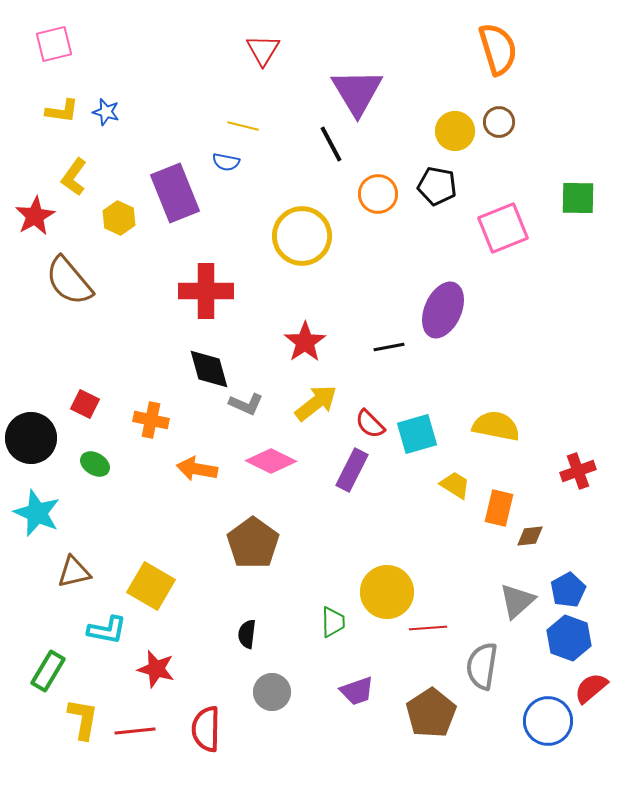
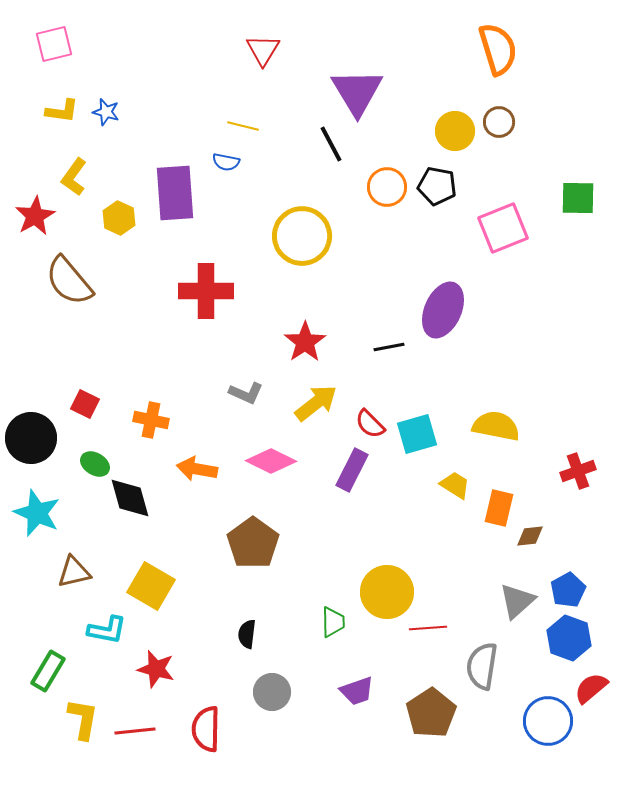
purple rectangle at (175, 193): rotated 18 degrees clockwise
orange circle at (378, 194): moved 9 px right, 7 px up
black diamond at (209, 369): moved 79 px left, 129 px down
gray L-shape at (246, 404): moved 11 px up
